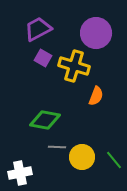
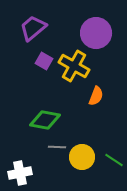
purple trapezoid: moved 5 px left, 1 px up; rotated 12 degrees counterclockwise
purple square: moved 1 px right, 3 px down
yellow cross: rotated 12 degrees clockwise
green line: rotated 18 degrees counterclockwise
